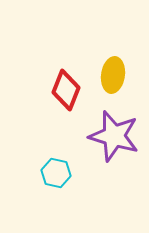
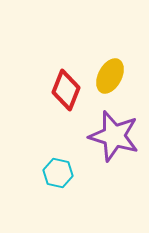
yellow ellipse: moved 3 px left, 1 px down; rotated 20 degrees clockwise
cyan hexagon: moved 2 px right
